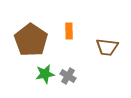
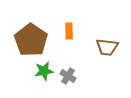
green star: moved 1 px left, 3 px up
